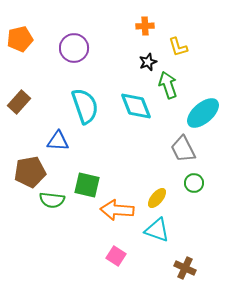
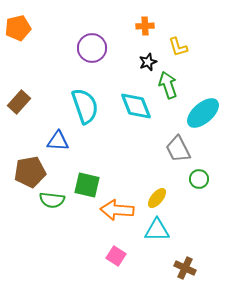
orange pentagon: moved 2 px left, 11 px up
purple circle: moved 18 px right
gray trapezoid: moved 5 px left
green circle: moved 5 px right, 4 px up
cyan triangle: rotated 20 degrees counterclockwise
